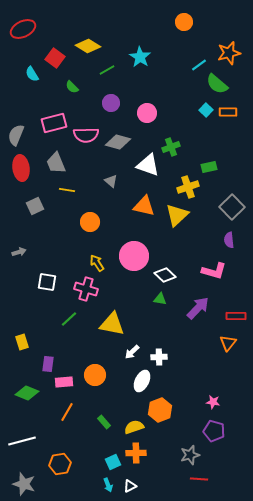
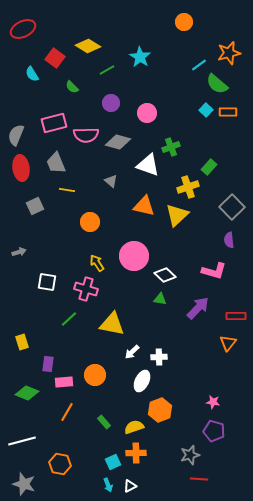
green rectangle at (209, 167): rotated 35 degrees counterclockwise
orange hexagon at (60, 464): rotated 20 degrees clockwise
